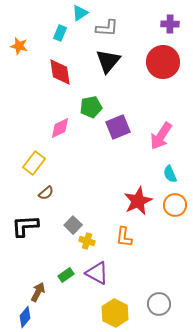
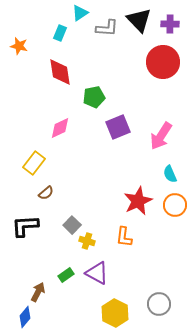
black triangle: moved 31 px right, 41 px up; rotated 24 degrees counterclockwise
green pentagon: moved 3 px right, 10 px up
gray square: moved 1 px left
